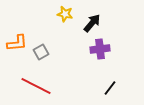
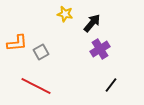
purple cross: rotated 24 degrees counterclockwise
black line: moved 1 px right, 3 px up
